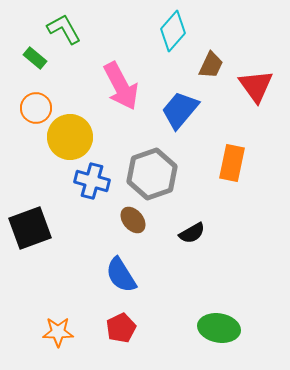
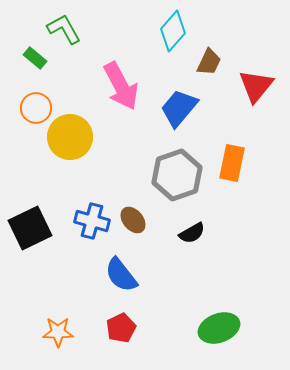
brown trapezoid: moved 2 px left, 3 px up
red triangle: rotated 15 degrees clockwise
blue trapezoid: moved 1 px left, 2 px up
gray hexagon: moved 25 px right, 1 px down
blue cross: moved 40 px down
black square: rotated 6 degrees counterclockwise
blue semicircle: rotated 6 degrees counterclockwise
green ellipse: rotated 30 degrees counterclockwise
